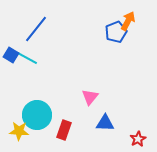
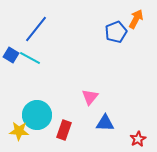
orange arrow: moved 8 px right, 2 px up
cyan line: moved 3 px right
